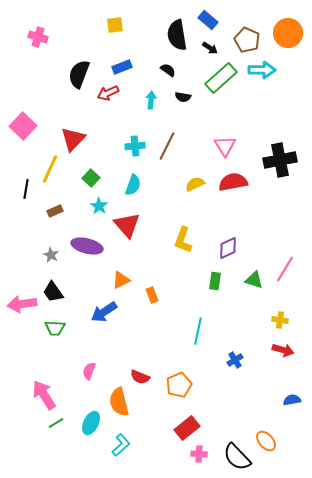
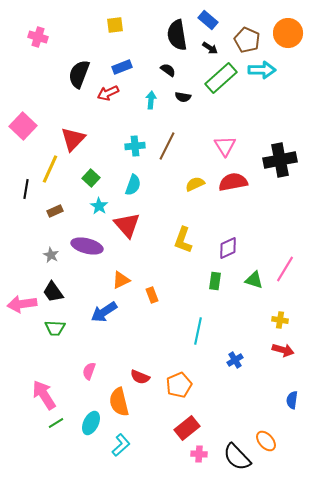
blue semicircle at (292, 400): rotated 72 degrees counterclockwise
